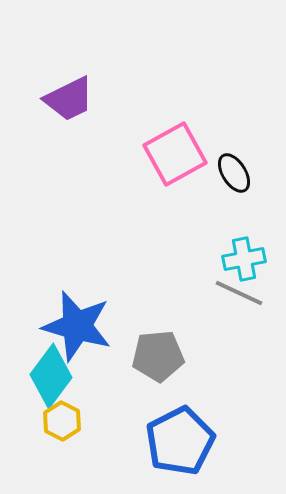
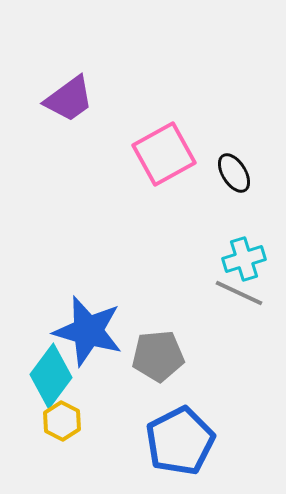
purple trapezoid: rotated 10 degrees counterclockwise
pink square: moved 11 px left
cyan cross: rotated 6 degrees counterclockwise
blue star: moved 11 px right, 5 px down
